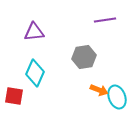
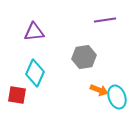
red square: moved 3 px right, 1 px up
